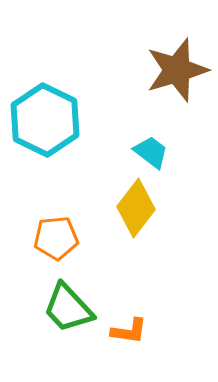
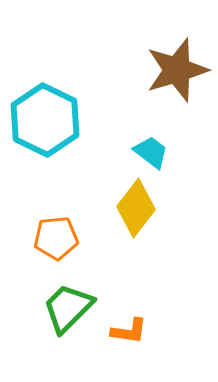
green trapezoid: rotated 88 degrees clockwise
